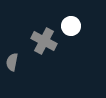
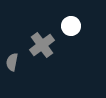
gray cross: moved 2 px left, 4 px down; rotated 25 degrees clockwise
